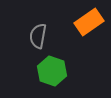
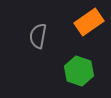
green hexagon: moved 27 px right
